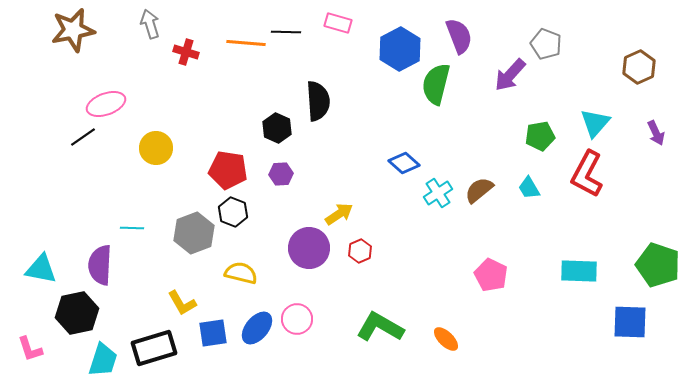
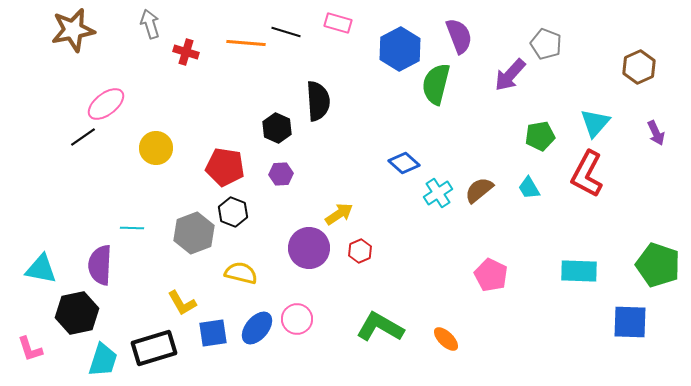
black line at (286, 32): rotated 16 degrees clockwise
pink ellipse at (106, 104): rotated 18 degrees counterclockwise
red pentagon at (228, 170): moved 3 px left, 3 px up
